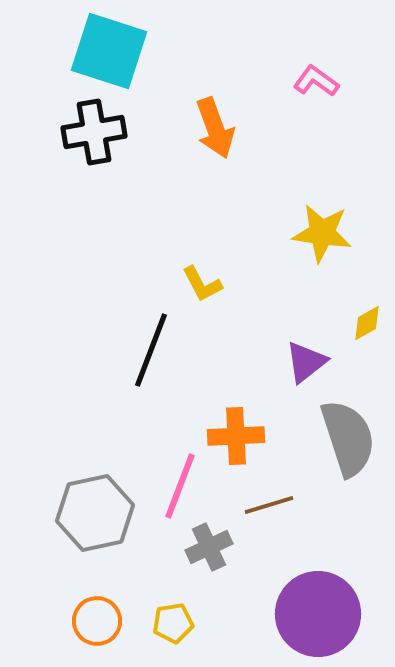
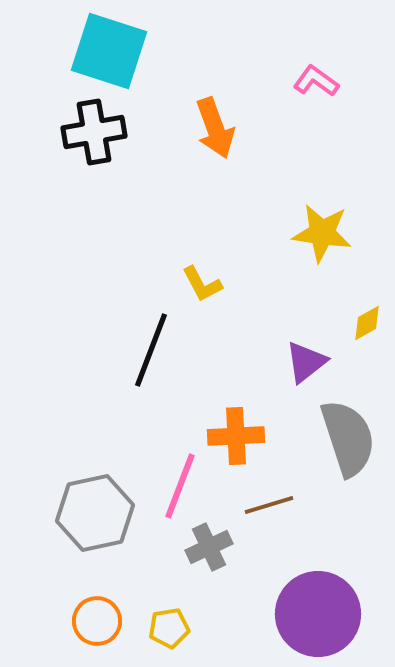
yellow pentagon: moved 4 px left, 5 px down
